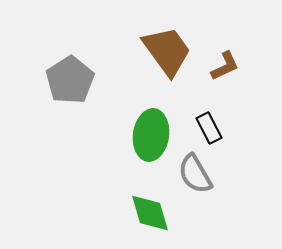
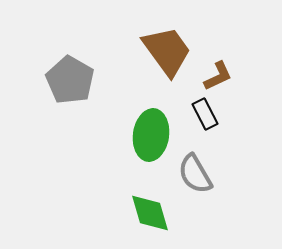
brown L-shape: moved 7 px left, 10 px down
gray pentagon: rotated 9 degrees counterclockwise
black rectangle: moved 4 px left, 14 px up
